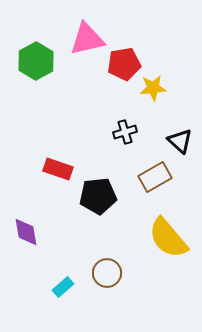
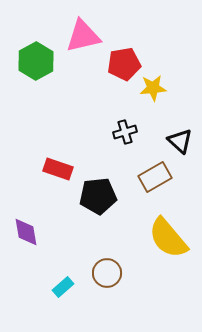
pink triangle: moved 4 px left, 3 px up
